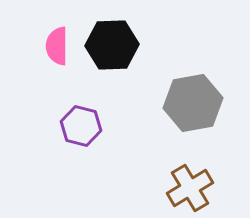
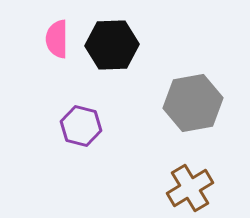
pink semicircle: moved 7 px up
